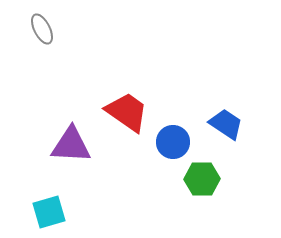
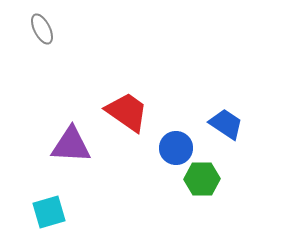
blue circle: moved 3 px right, 6 px down
